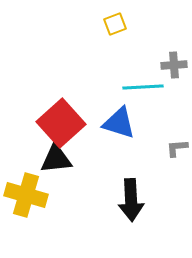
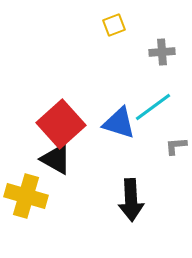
yellow square: moved 1 px left, 1 px down
gray cross: moved 12 px left, 13 px up
cyan line: moved 10 px right, 20 px down; rotated 33 degrees counterclockwise
red square: moved 1 px down
gray L-shape: moved 1 px left, 2 px up
black triangle: rotated 36 degrees clockwise
yellow cross: moved 1 px down
